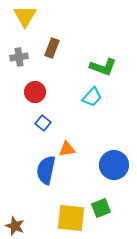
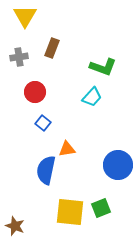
blue circle: moved 4 px right
yellow square: moved 1 px left, 6 px up
